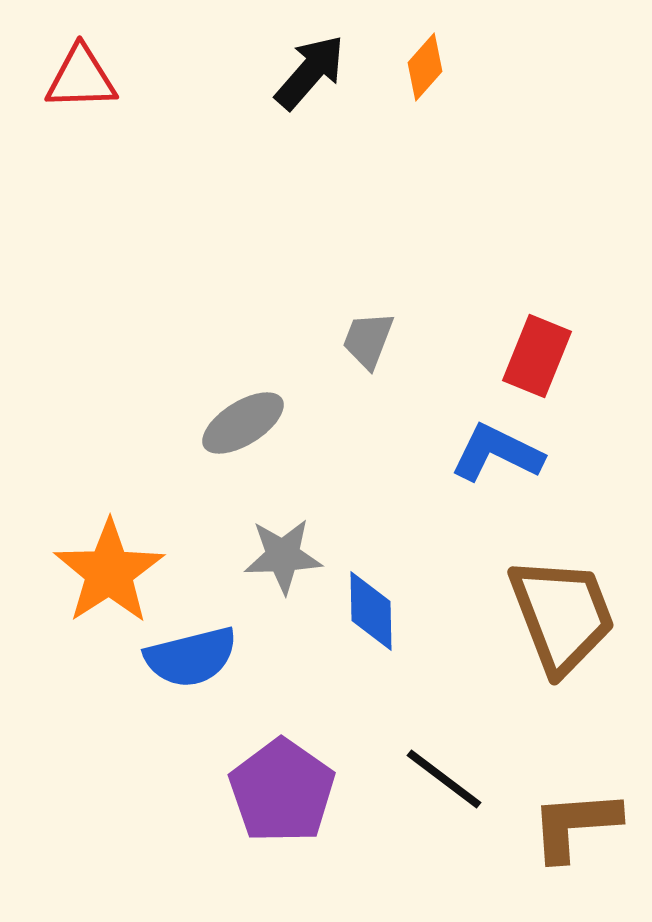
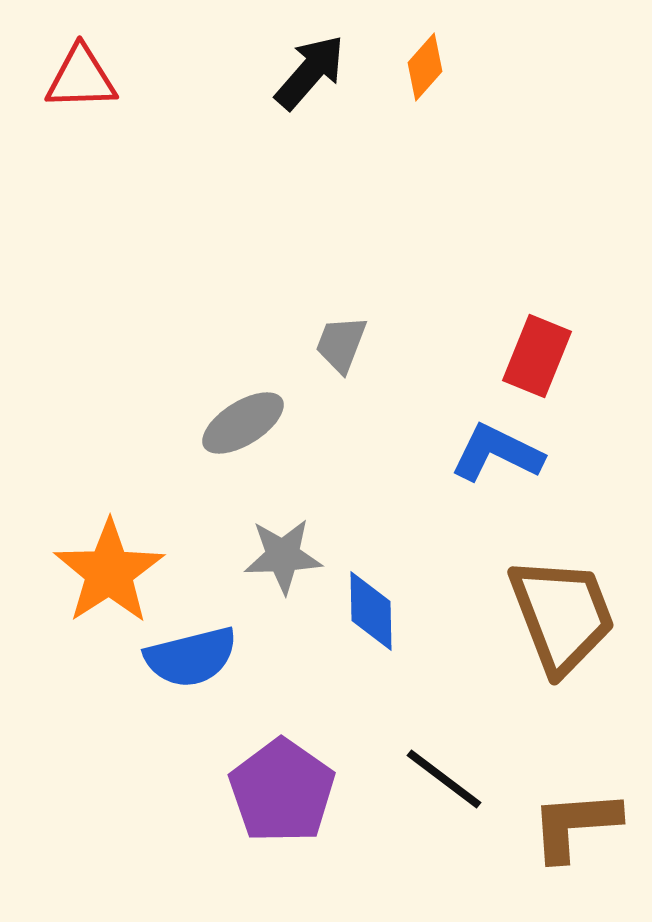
gray trapezoid: moved 27 px left, 4 px down
